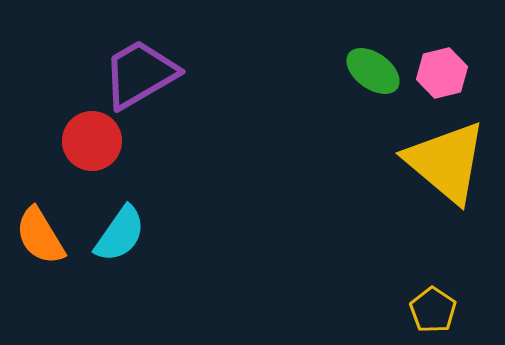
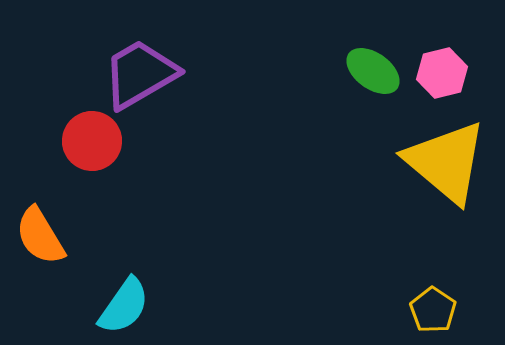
cyan semicircle: moved 4 px right, 72 px down
